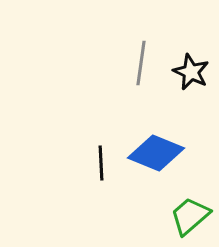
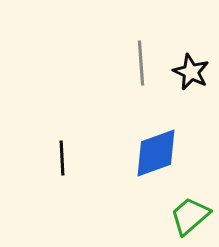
gray line: rotated 12 degrees counterclockwise
blue diamond: rotated 42 degrees counterclockwise
black line: moved 39 px left, 5 px up
